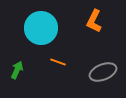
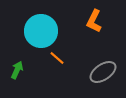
cyan circle: moved 3 px down
orange line: moved 1 px left, 4 px up; rotated 21 degrees clockwise
gray ellipse: rotated 12 degrees counterclockwise
